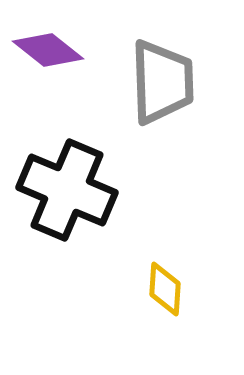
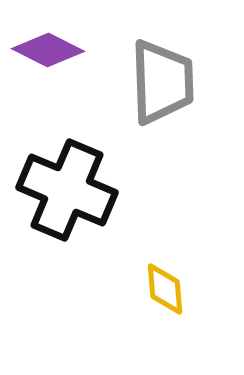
purple diamond: rotated 12 degrees counterclockwise
yellow diamond: rotated 8 degrees counterclockwise
